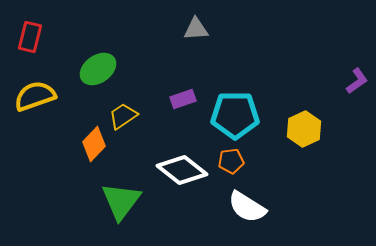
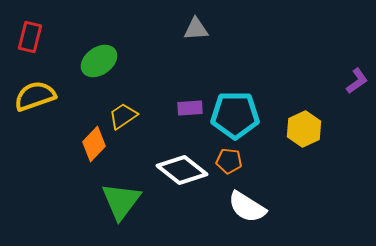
green ellipse: moved 1 px right, 8 px up
purple rectangle: moved 7 px right, 9 px down; rotated 15 degrees clockwise
orange pentagon: moved 2 px left; rotated 15 degrees clockwise
